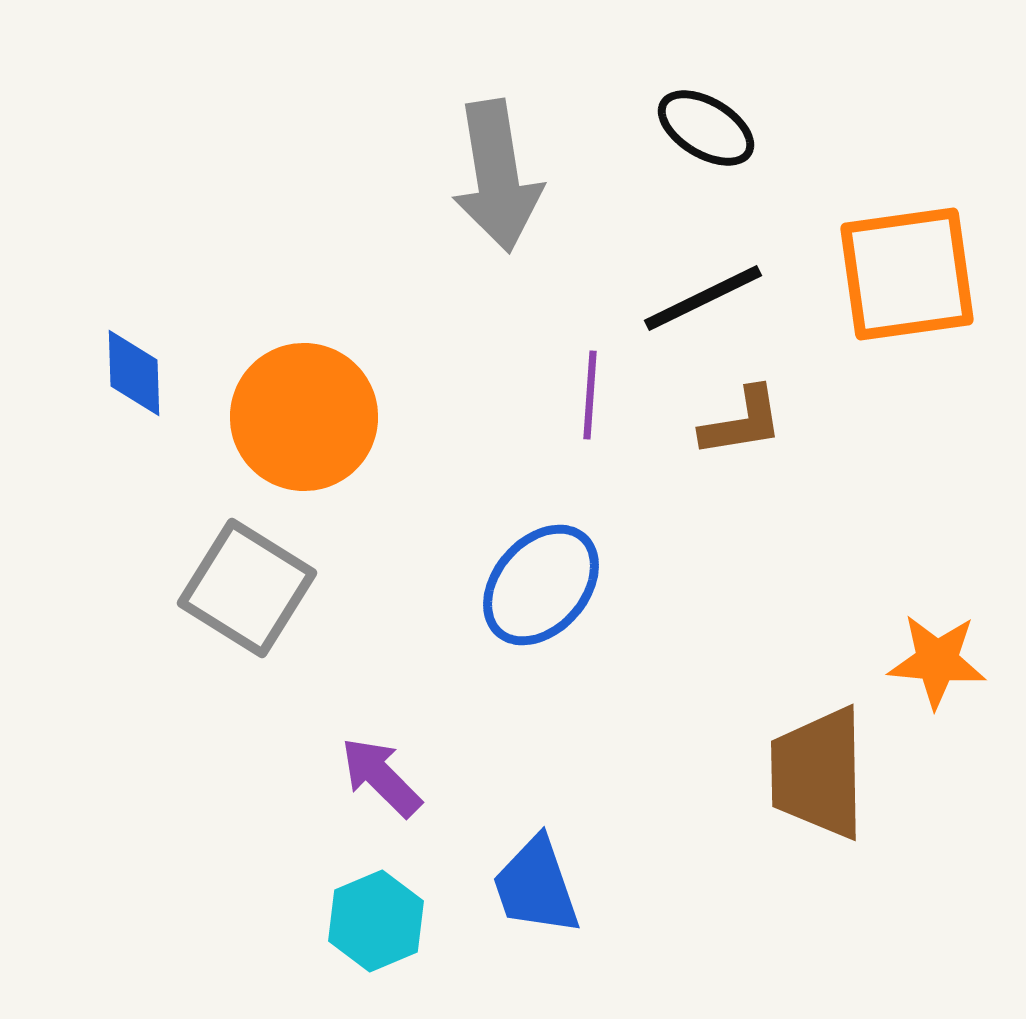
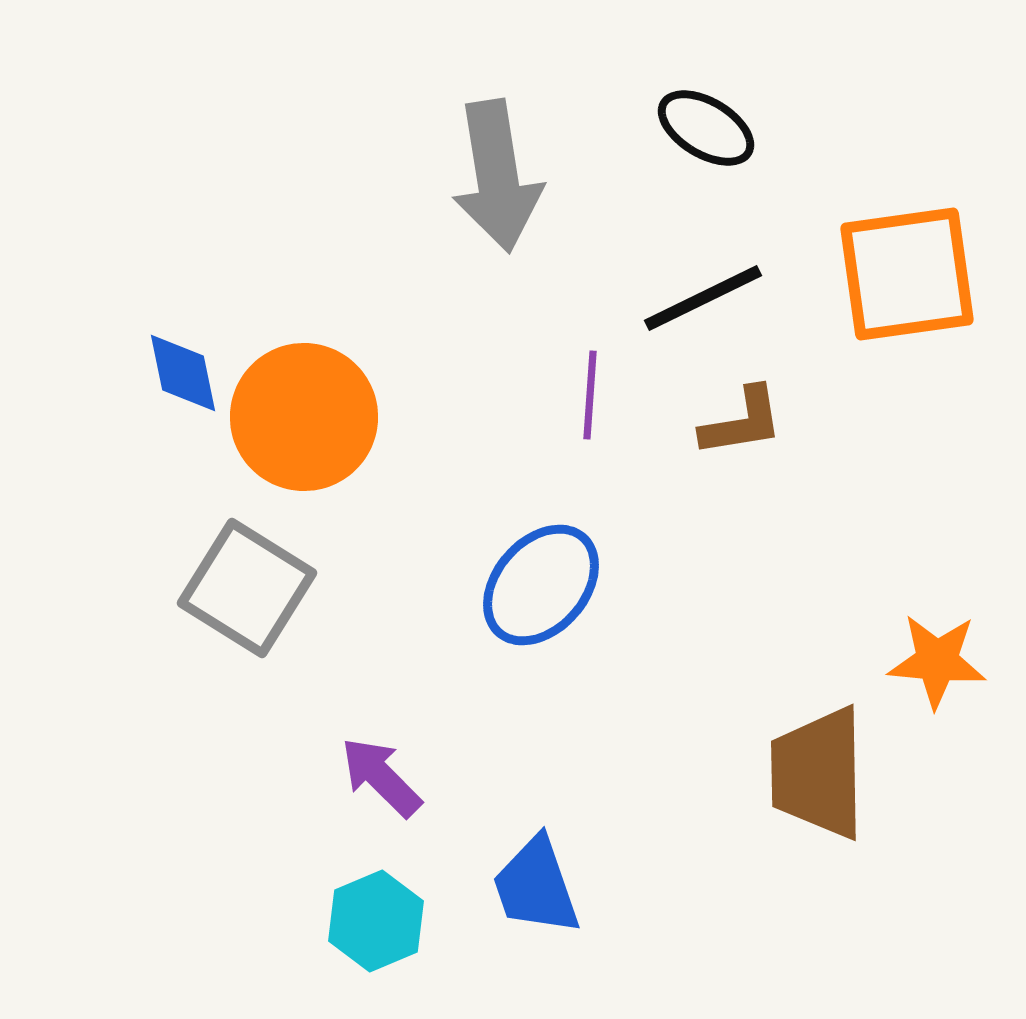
blue diamond: moved 49 px right; rotated 10 degrees counterclockwise
